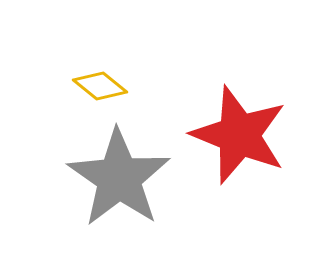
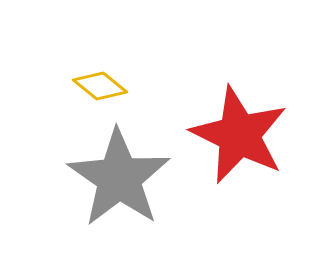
red star: rotated 4 degrees clockwise
